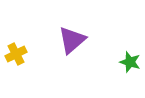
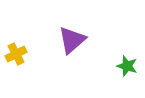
green star: moved 3 px left, 4 px down
